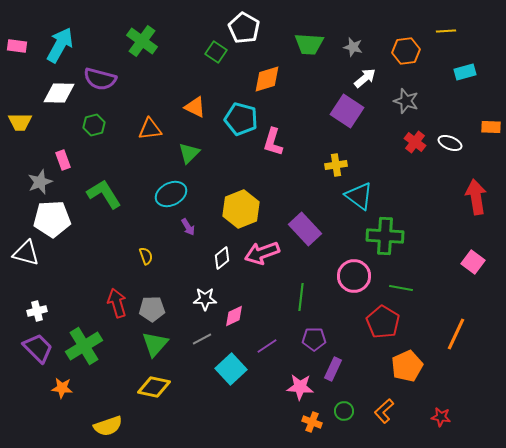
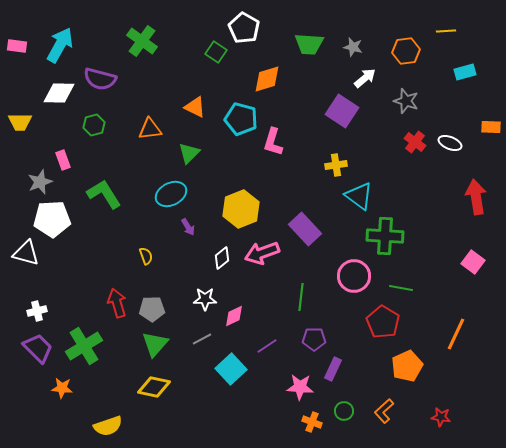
purple square at (347, 111): moved 5 px left
